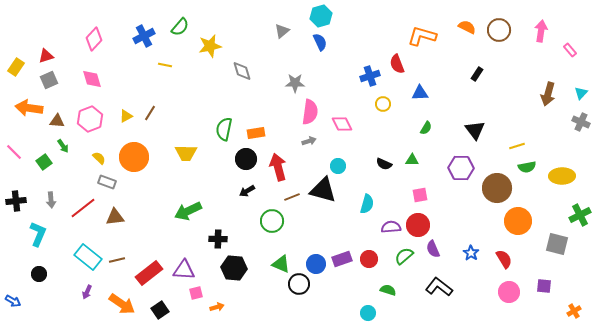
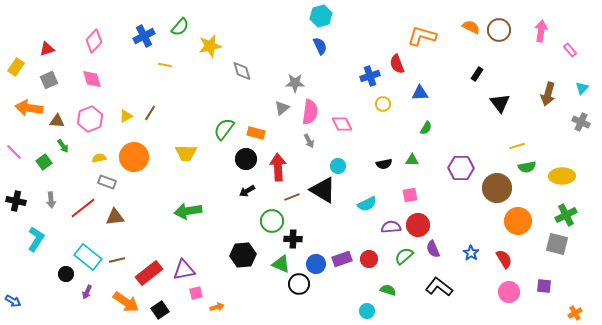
orange semicircle at (467, 27): moved 4 px right
gray triangle at (282, 31): moved 77 px down
pink diamond at (94, 39): moved 2 px down
blue semicircle at (320, 42): moved 4 px down
red triangle at (46, 56): moved 1 px right, 7 px up
cyan triangle at (581, 93): moved 1 px right, 5 px up
green semicircle at (224, 129): rotated 25 degrees clockwise
black triangle at (475, 130): moved 25 px right, 27 px up
orange rectangle at (256, 133): rotated 24 degrees clockwise
gray arrow at (309, 141): rotated 80 degrees clockwise
yellow semicircle at (99, 158): rotated 56 degrees counterclockwise
black semicircle at (384, 164): rotated 35 degrees counterclockwise
red arrow at (278, 167): rotated 12 degrees clockwise
black triangle at (323, 190): rotated 16 degrees clockwise
pink square at (420, 195): moved 10 px left
black cross at (16, 201): rotated 18 degrees clockwise
cyan semicircle at (367, 204): rotated 48 degrees clockwise
green arrow at (188, 211): rotated 16 degrees clockwise
green cross at (580, 215): moved 14 px left
cyan L-shape at (38, 234): moved 2 px left, 5 px down; rotated 10 degrees clockwise
black cross at (218, 239): moved 75 px right
black hexagon at (234, 268): moved 9 px right, 13 px up; rotated 10 degrees counterclockwise
purple triangle at (184, 270): rotated 15 degrees counterclockwise
black circle at (39, 274): moved 27 px right
orange arrow at (122, 304): moved 4 px right, 2 px up
orange cross at (574, 311): moved 1 px right, 2 px down
cyan circle at (368, 313): moved 1 px left, 2 px up
